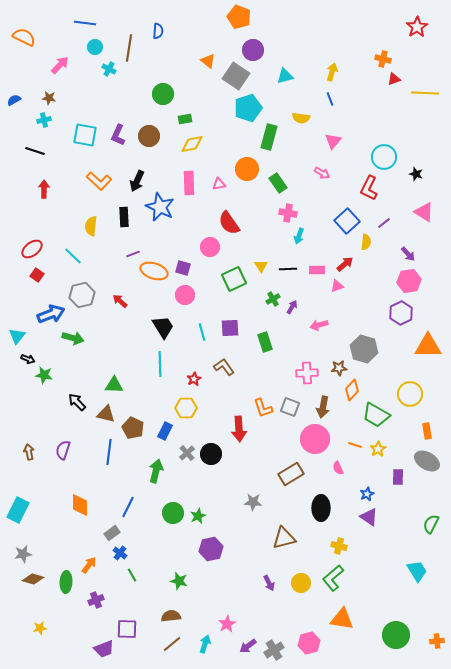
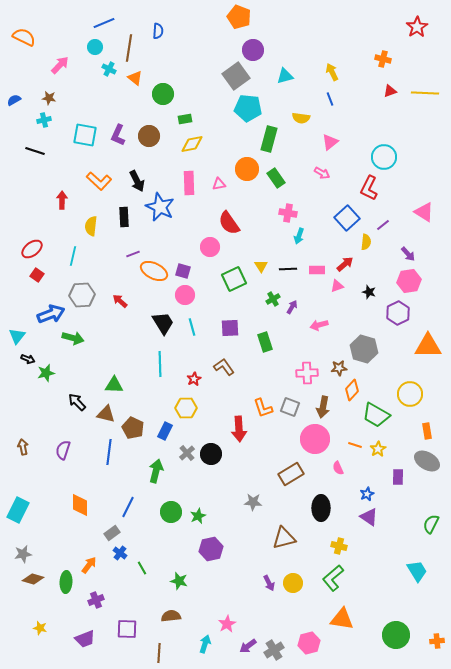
blue line at (85, 23): moved 19 px right; rotated 30 degrees counterclockwise
orange triangle at (208, 61): moved 73 px left, 17 px down
yellow arrow at (332, 72): rotated 42 degrees counterclockwise
gray square at (236, 76): rotated 20 degrees clockwise
red triangle at (394, 79): moved 4 px left, 12 px down
cyan pentagon at (248, 108): rotated 24 degrees clockwise
green rectangle at (269, 137): moved 2 px down
pink triangle at (333, 141): moved 3 px left, 1 px down; rotated 12 degrees clockwise
black star at (416, 174): moved 47 px left, 118 px down
black arrow at (137, 181): rotated 50 degrees counterclockwise
green rectangle at (278, 183): moved 2 px left, 5 px up
red arrow at (44, 189): moved 18 px right, 11 px down
blue square at (347, 221): moved 3 px up
purple line at (384, 223): moved 1 px left, 2 px down
cyan line at (73, 256): rotated 60 degrees clockwise
purple square at (183, 268): moved 3 px down
orange ellipse at (154, 271): rotated 8 degrees clockwise
gray hexagon at (82, 295): rotated 10 degrees clockwise
purple hexagon at (401, 313): moved 3 px left
black trapezoid at (163, 327): moved 4 px up
cyan line at (202, 332): moved 10 px left, 5 px up
green star at (44, 375): moved 2 px right, 2 px up; rotated 24 degrees counterclockwise
brown arrow at (29, 452): moved 6 px left, 5 px up
green circle at (173, 513): moved 2 px left, 1 px up
green line at (132, 575): moved 10 px right, 7 px up
yellow circle at (301, 583): moved 8 px left
yellow star at (40, 628): rotated 24 degrees clockwise
brown line at (172, 644): moved 13 px left, 9 px down; rotated 48 degrees counterclockwise
purple trapezoid at (104, 649): moved 19 px left, 10 px up
